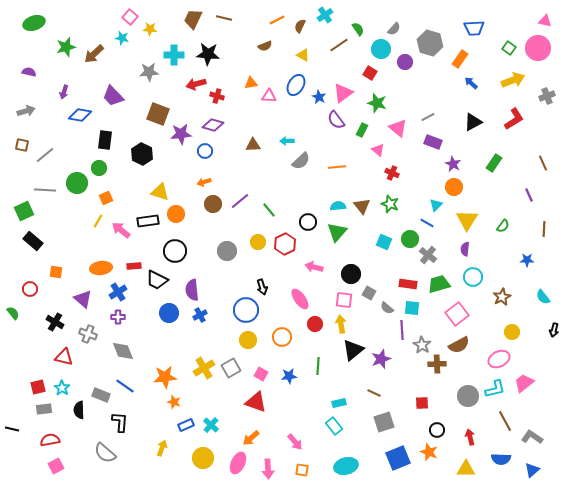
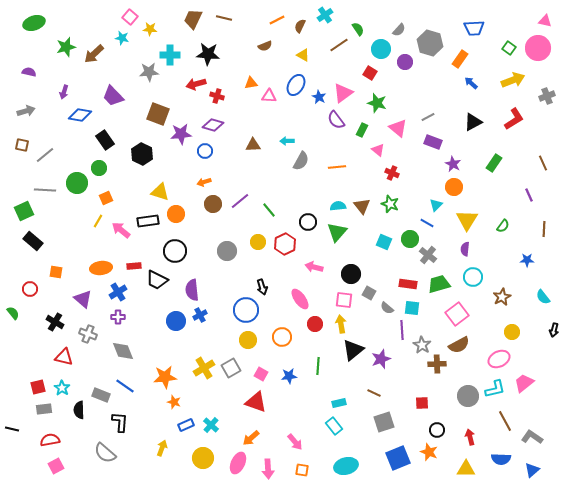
gray semicircle at (394, 29): moved 5 px right, 1 px down
cyan cross at (174, 55): moved 4 px left
black rectangle at (105, 140): rotated 42 degrees counterclockwise
gray semicircle at (301, 161): rotated 18 degrees counterclockwise
blue circle at (169, 313): moved 7 px right, 8 px down
